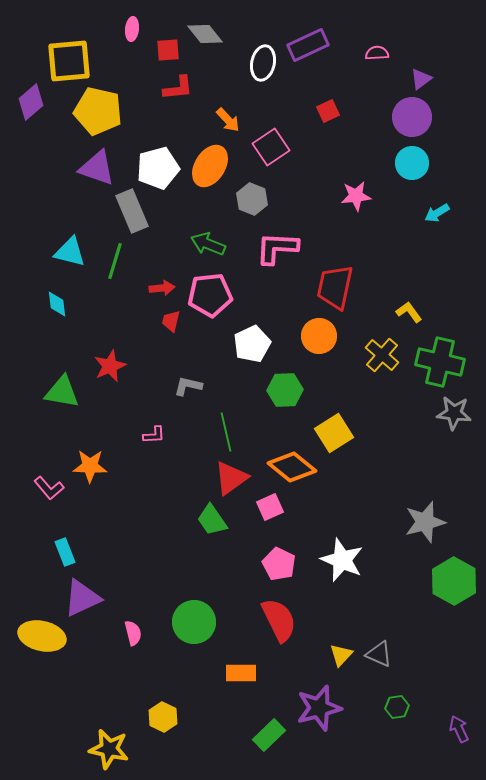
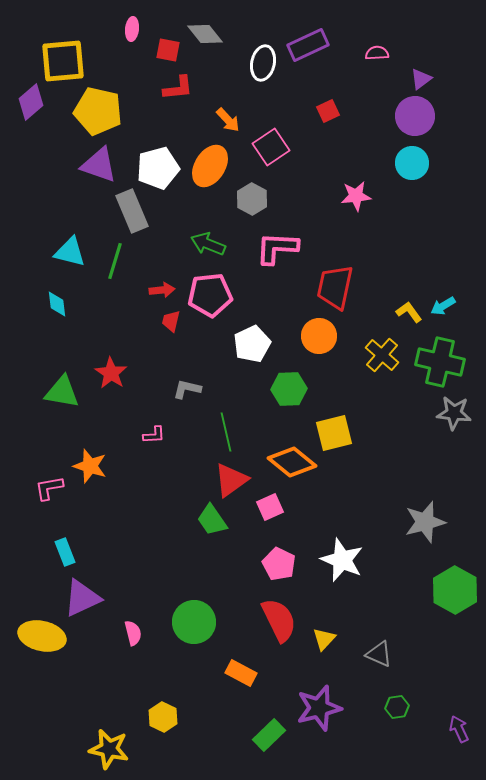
red square at (168, 50): rotated 15 degrees clockwise
yellow square at (69, 61): moved 6 px left
purple circle at (412, 117): moved 3 px right, 1 px up
purple triangle at (97, 168): moved 2 px right, 3 px up
gray hexagon at (252, 199): rotated 8 degrees clockwise
cyan arrow at (437, 213): moved 6 px right, 93 px down
red arrow at (162, 288): moved 2 px down
red star at (110, 366): moved 1 px right, 7 px down; rotated 16 degrees counterclockwise
gray L-shape at (188, 386): moved 1 px left, 3 px down
green hexagon at (285, 390): moved 4 px right, 1 px up
yellow square at (334, 433): rotated 18 degrees clockwise
orange star at (90, 466): rotated 16 degrees clockwise
orange diamond at (292, 467): moved 5 px up
red triangle at (231, 478): moved 2 px down
pink L-shape at (49, 488): rotated 120 degrees clockwise
green hexagon at (454, 581): moved 1 px right, 9 px down
yellow triangle at (341, 655): moved 17 px left, 16 px up
orange rectangle at (241, 673): rotated 28 degrees clockwise
